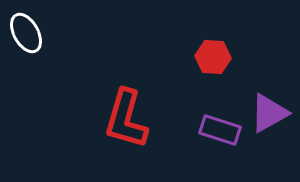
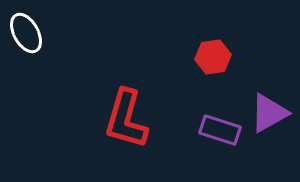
red hexagon: rotated 12 degrees counterclockwise
